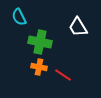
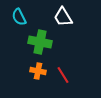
white trapezoid: moved 15 px left, 10 px up
orange cross: moved 1 px left, 4 px down
red line: rotated 24 degrees clockwise
